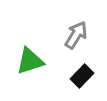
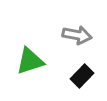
gray arrow: moved 1 px right; rotated 68 degrees clockwise
